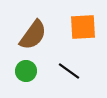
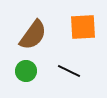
black line: rotated 10 degrees counterclockwise
